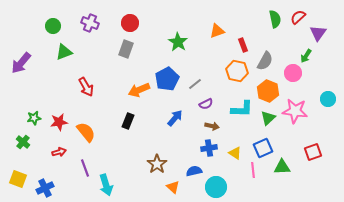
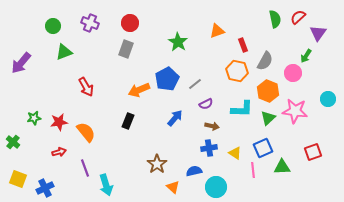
green cross at (23, 142): moved 10 px left
